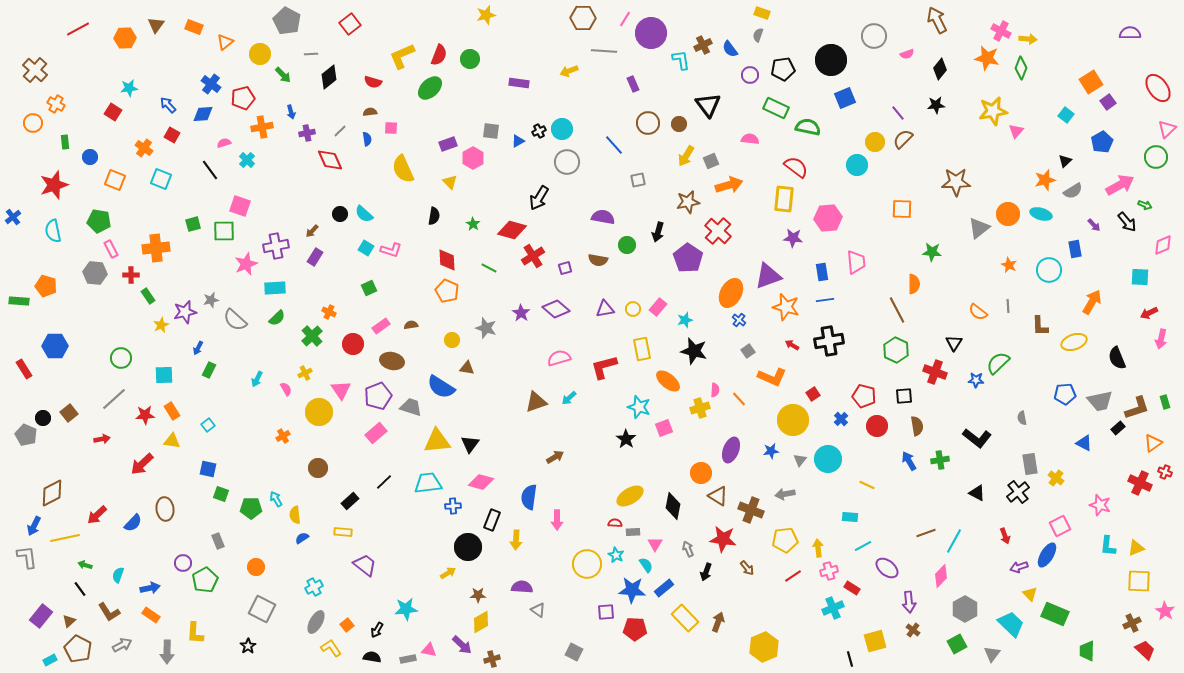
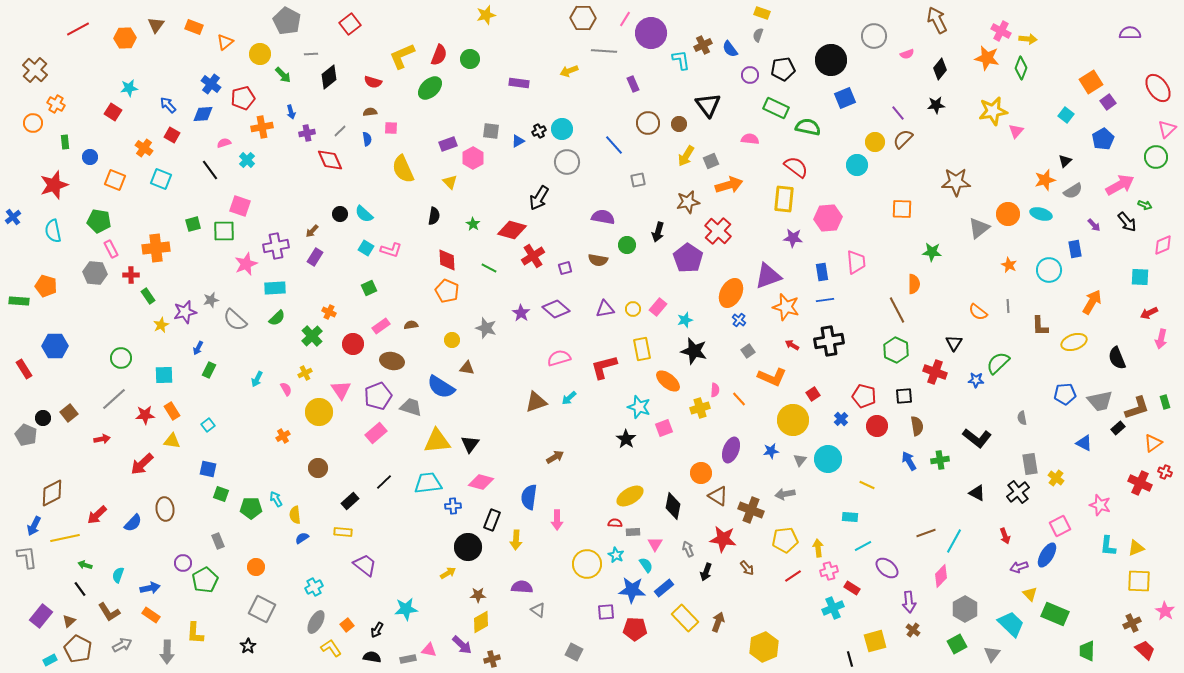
blue pentagon at (1102, 142): moved 1 px right, 3 px up
